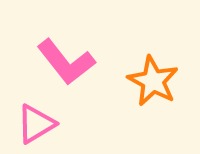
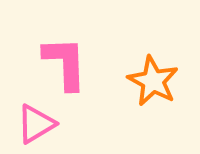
pink L-shape: moved 1 px left, 1 px down; rotated 144 degrees counterclockwise
